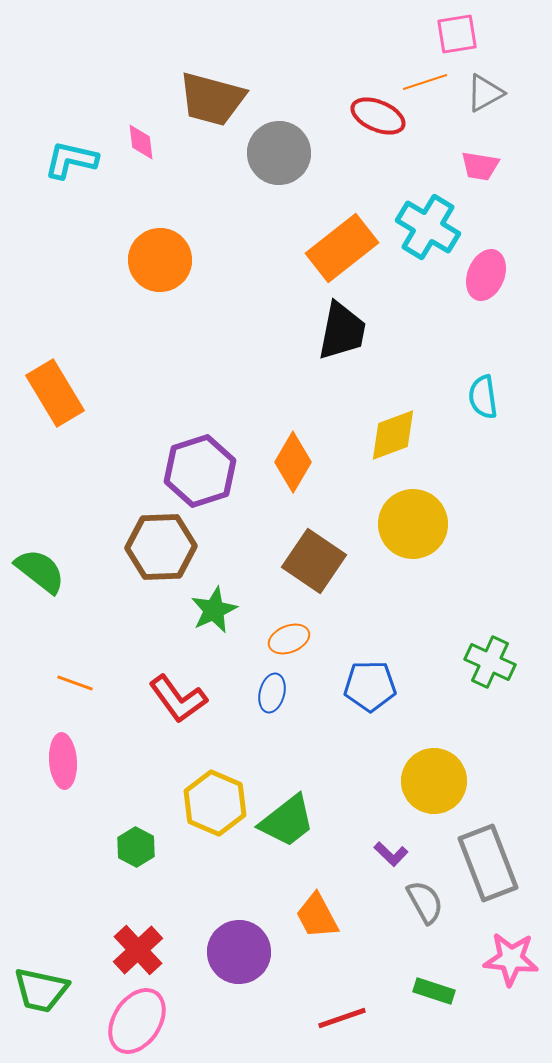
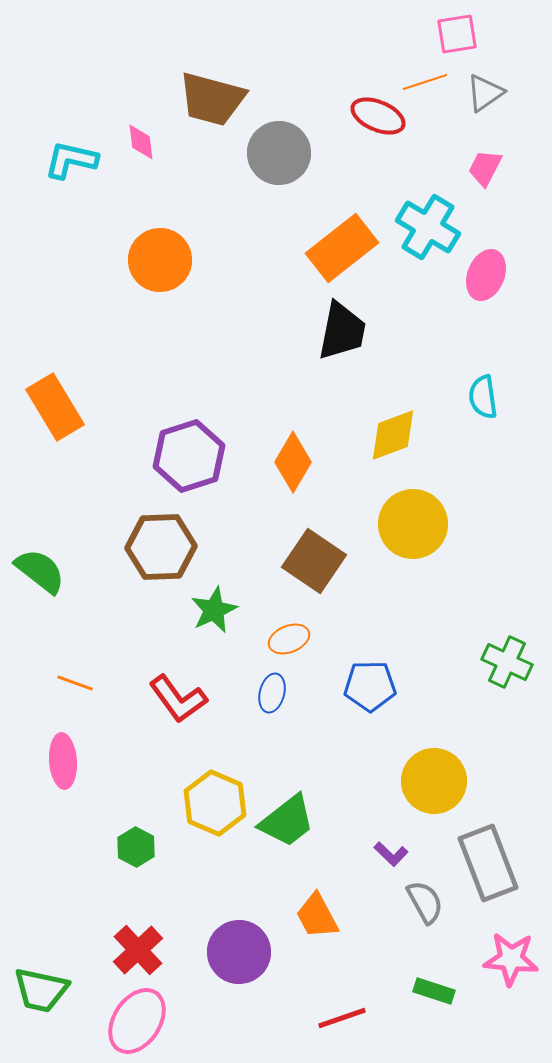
gray triangle at (485, 93): rotated 6 degrees counterclockwise
pink trapezoid at (480, 166): moved 5 px right, 2 px down; rotated 108 degrees clockwise
orange rectangle at (55, 393): moved 14 px down
purple hexagon at (200, 471): moved 11 px left, 15 px up
green cross at (490, 662): moved 17 px right
